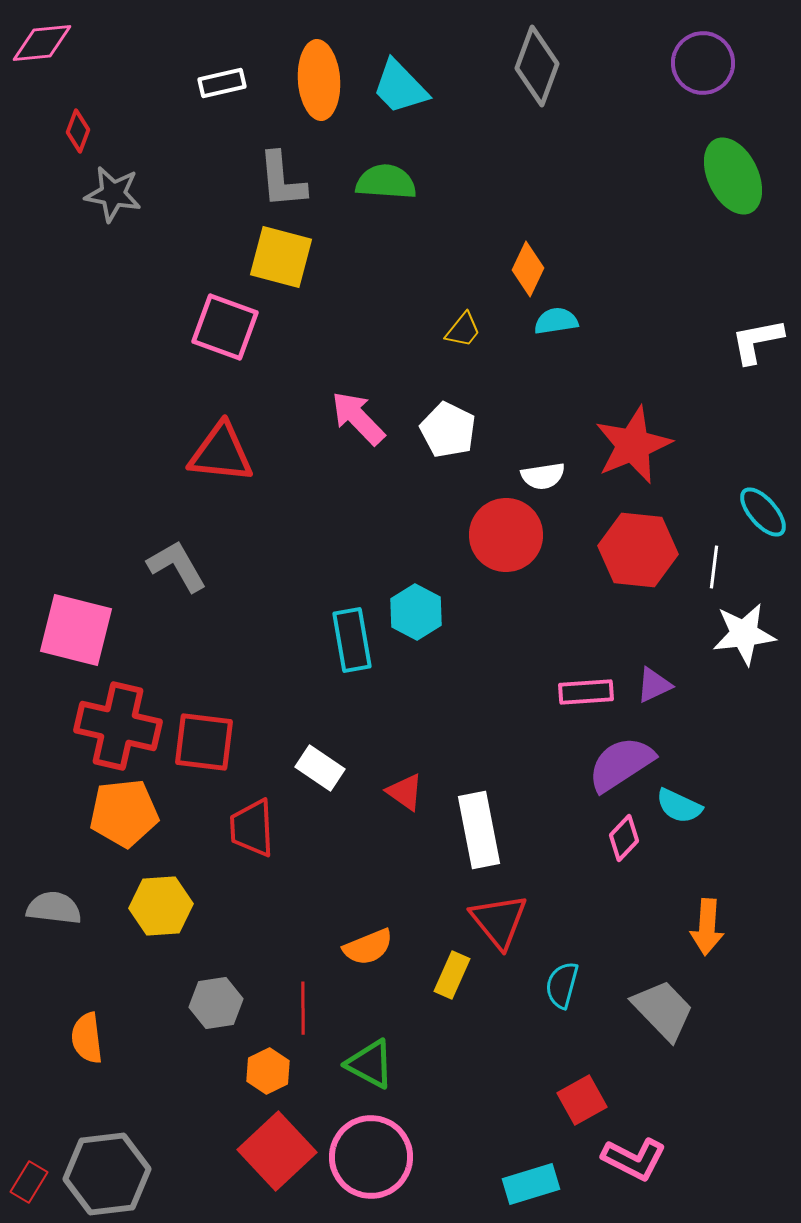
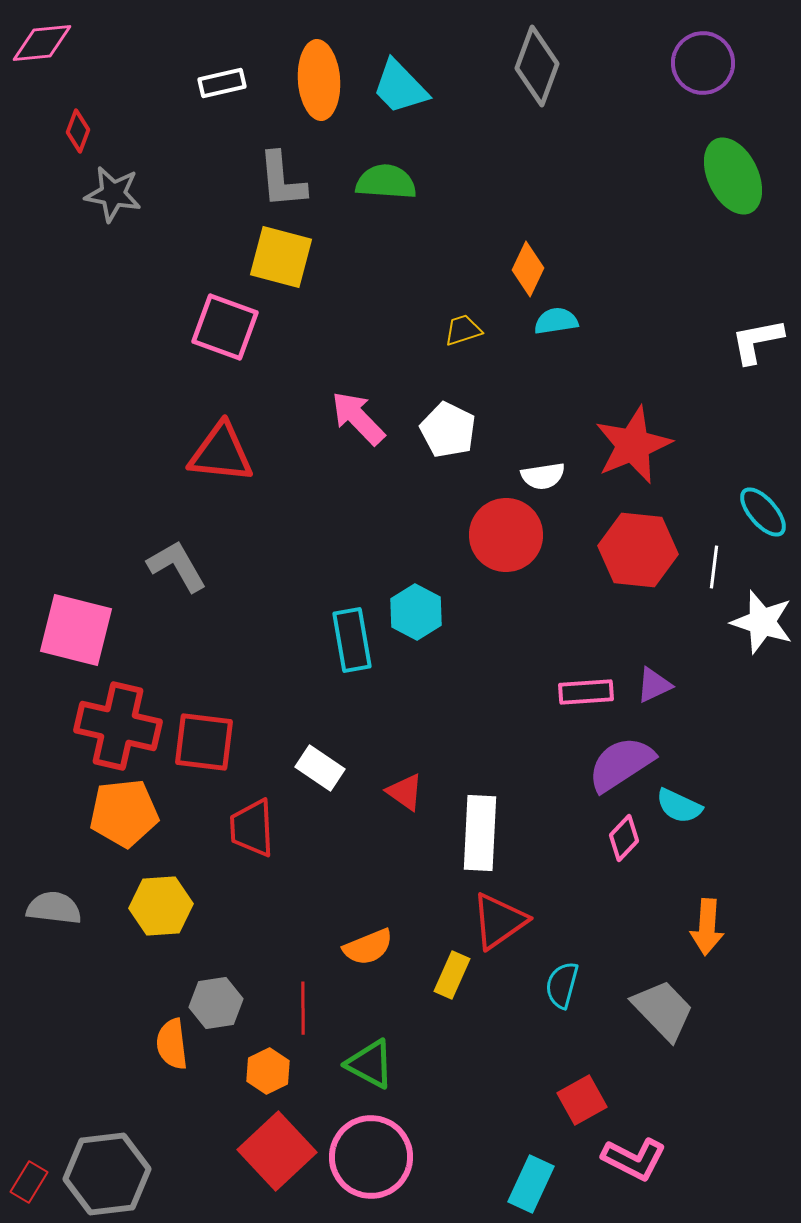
yellow trapezoid at (463, 330): rotated 147 degrees counterclockwise
white star at (744, 634): moved 18 px right, 12 px up; rotated 24 degrees clockwise
white rectangle at (479, 830): moved 1 px right, 3 px down; rotated 14 degrees clockwise
red triangle at (499, 921): rotated 34 degrees clockwise
orange semicircle at (87, 1038): moved 85 px right, 6 px down
cyan rectangle at (531, 1184): rotated 48 degrees counterclockwise
